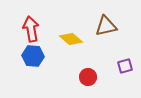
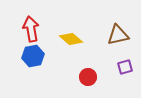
brown triangle: moved 12 px right, 9 px down
blue hexagon: rotated 15 degrees counterclockwise
purple square: moved 1 px down
